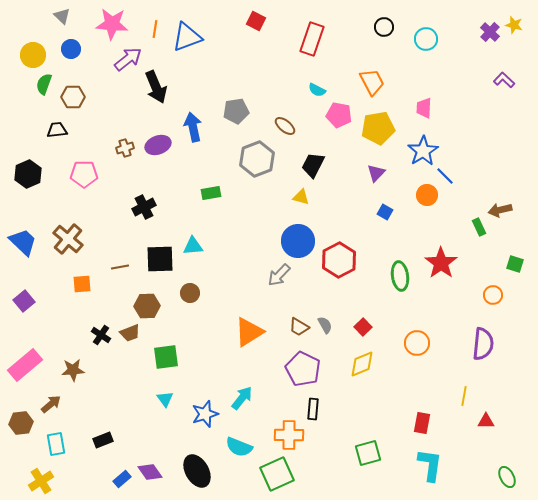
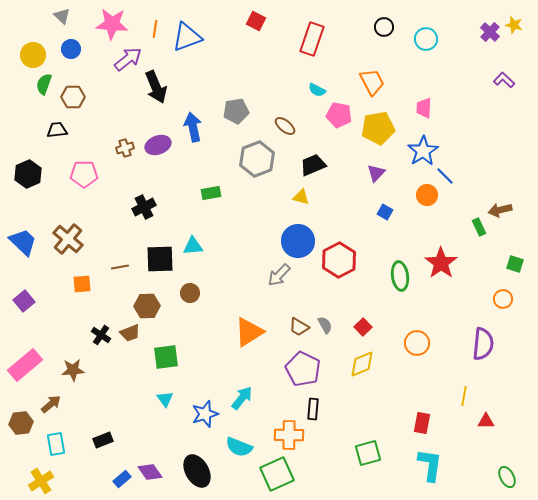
black trapezoid at (313, 165): rotated 40 degrees clockwise
orange circle at (493, 295): moved 10 px right, 4 px down
